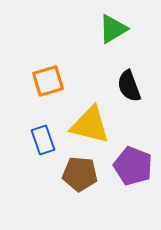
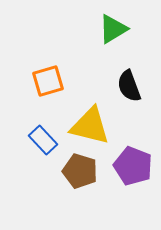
yellow triangle: moved 1 px down
blue rectangle: rotated 24 degrees counterclockwise
brown pentagon: moved 3 px up; rotated 12 degrees clockwise
